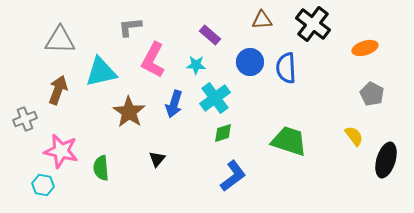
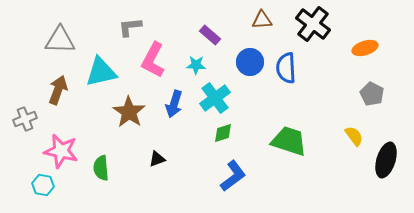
black triangle: rotated 30 degrees clockwise
